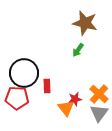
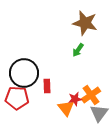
orange cross: moved 8 px left, 1 px down; rotated 12 degrees clockwise
